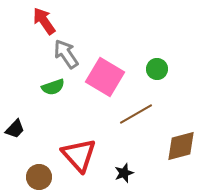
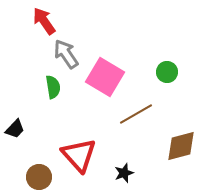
green circle: moved 10 px right, 3 px down
green semicircle: rotated 80 degrees counterclockwise
